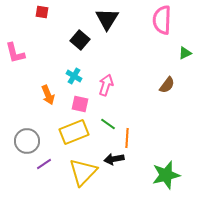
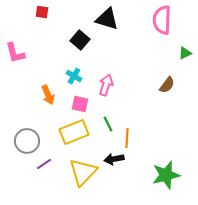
black triangle: rotated 45 degrees counterclockwise
green line: rotated 28 degrees clockwise
